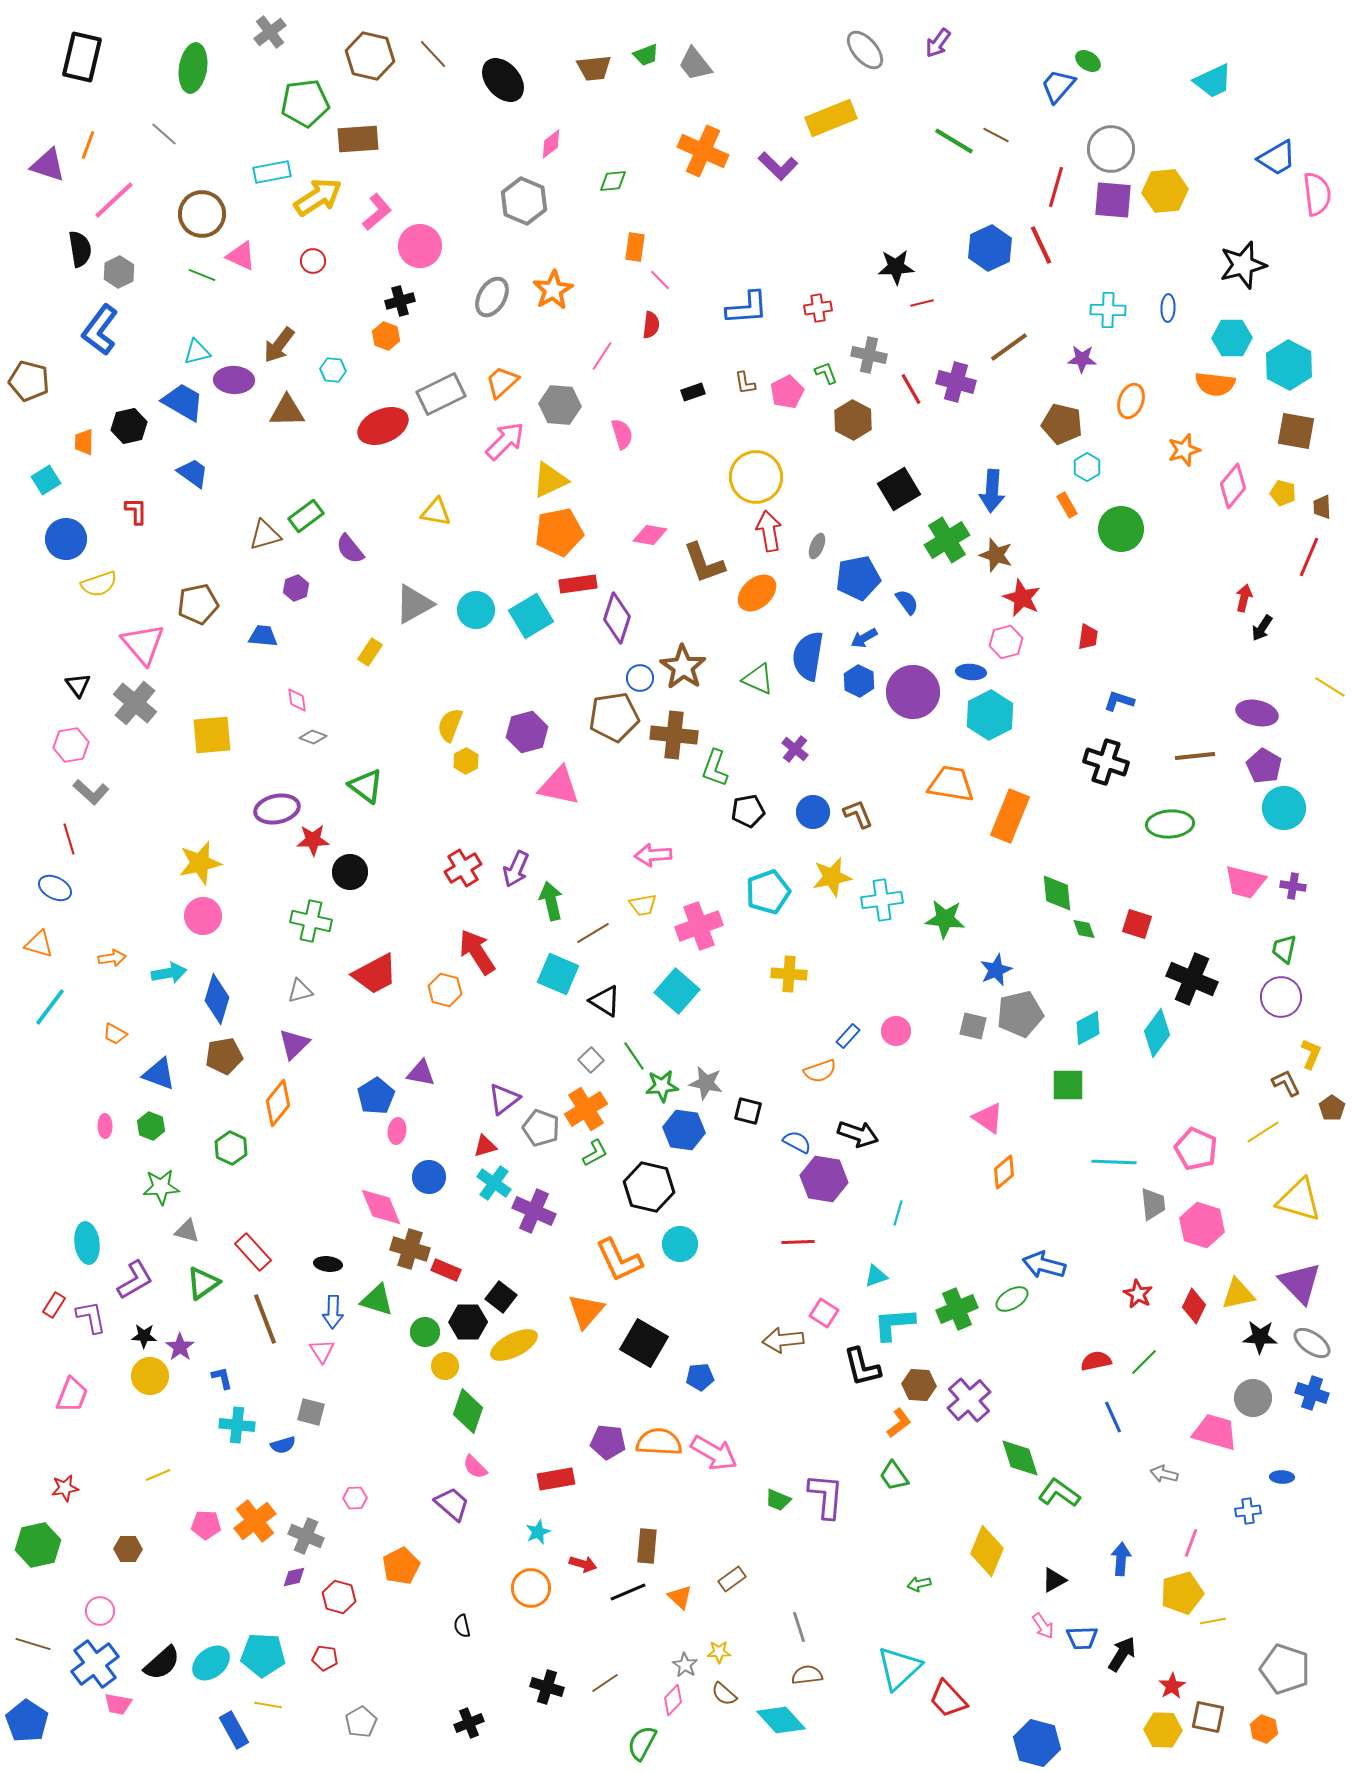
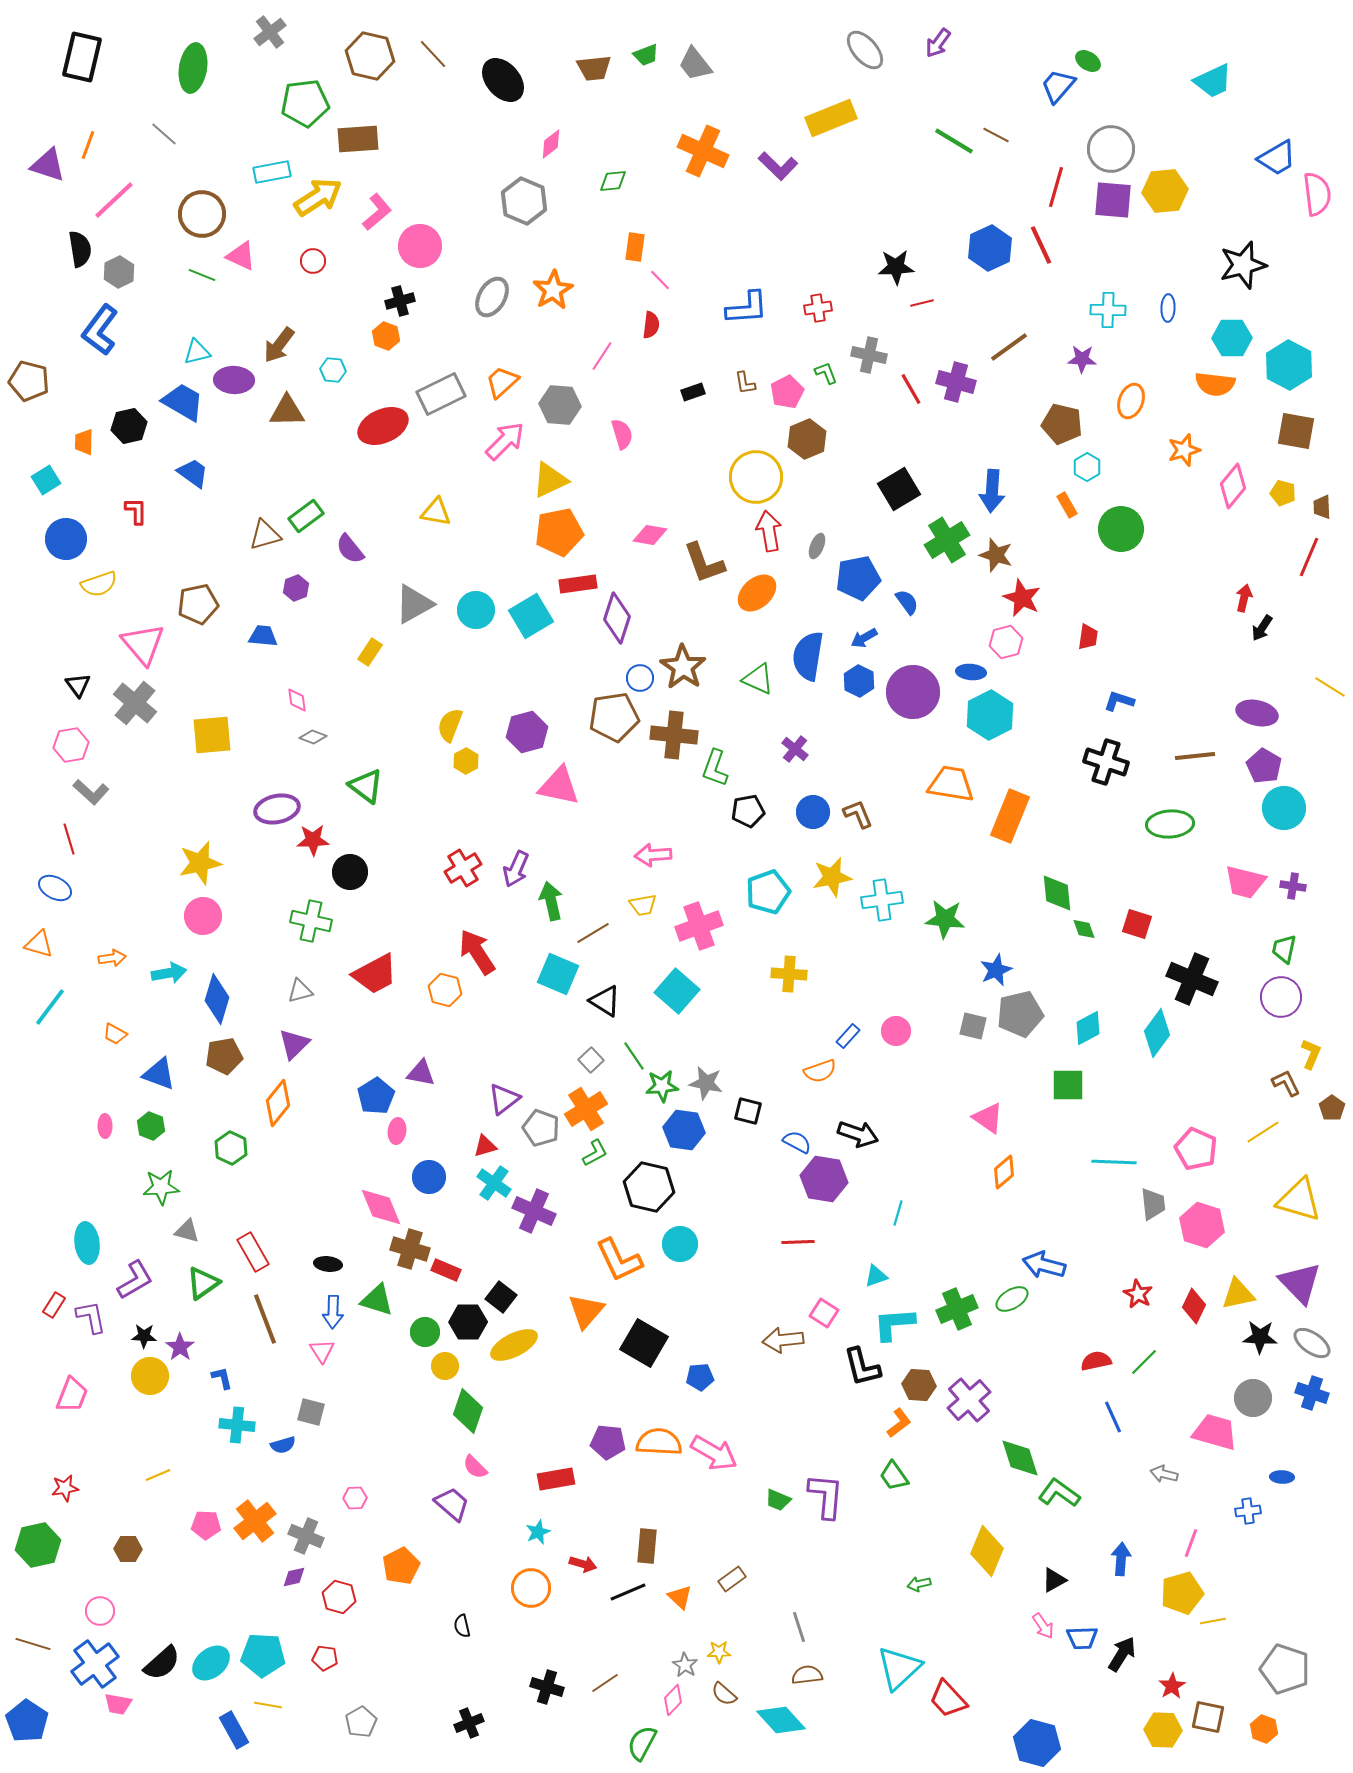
brown hexagon at (853, 420): moved 46 px left, 19 px down; rotated 9 degrees clockwise
red rectangle at (253, 1252): rotated 12 degrees clockwise
